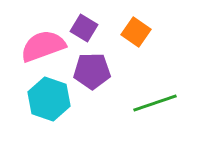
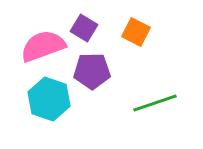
orange square: rotated 8 degrees counterclockwise
